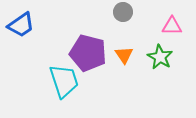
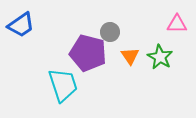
gray circle: moved 13 px left, 20 px down
pink triangle: moved 5 px right, 2 px up
orange triangle: moved 6 px right, 1 px down
cyan trapezoid: moved 1 px left, 4 px down
